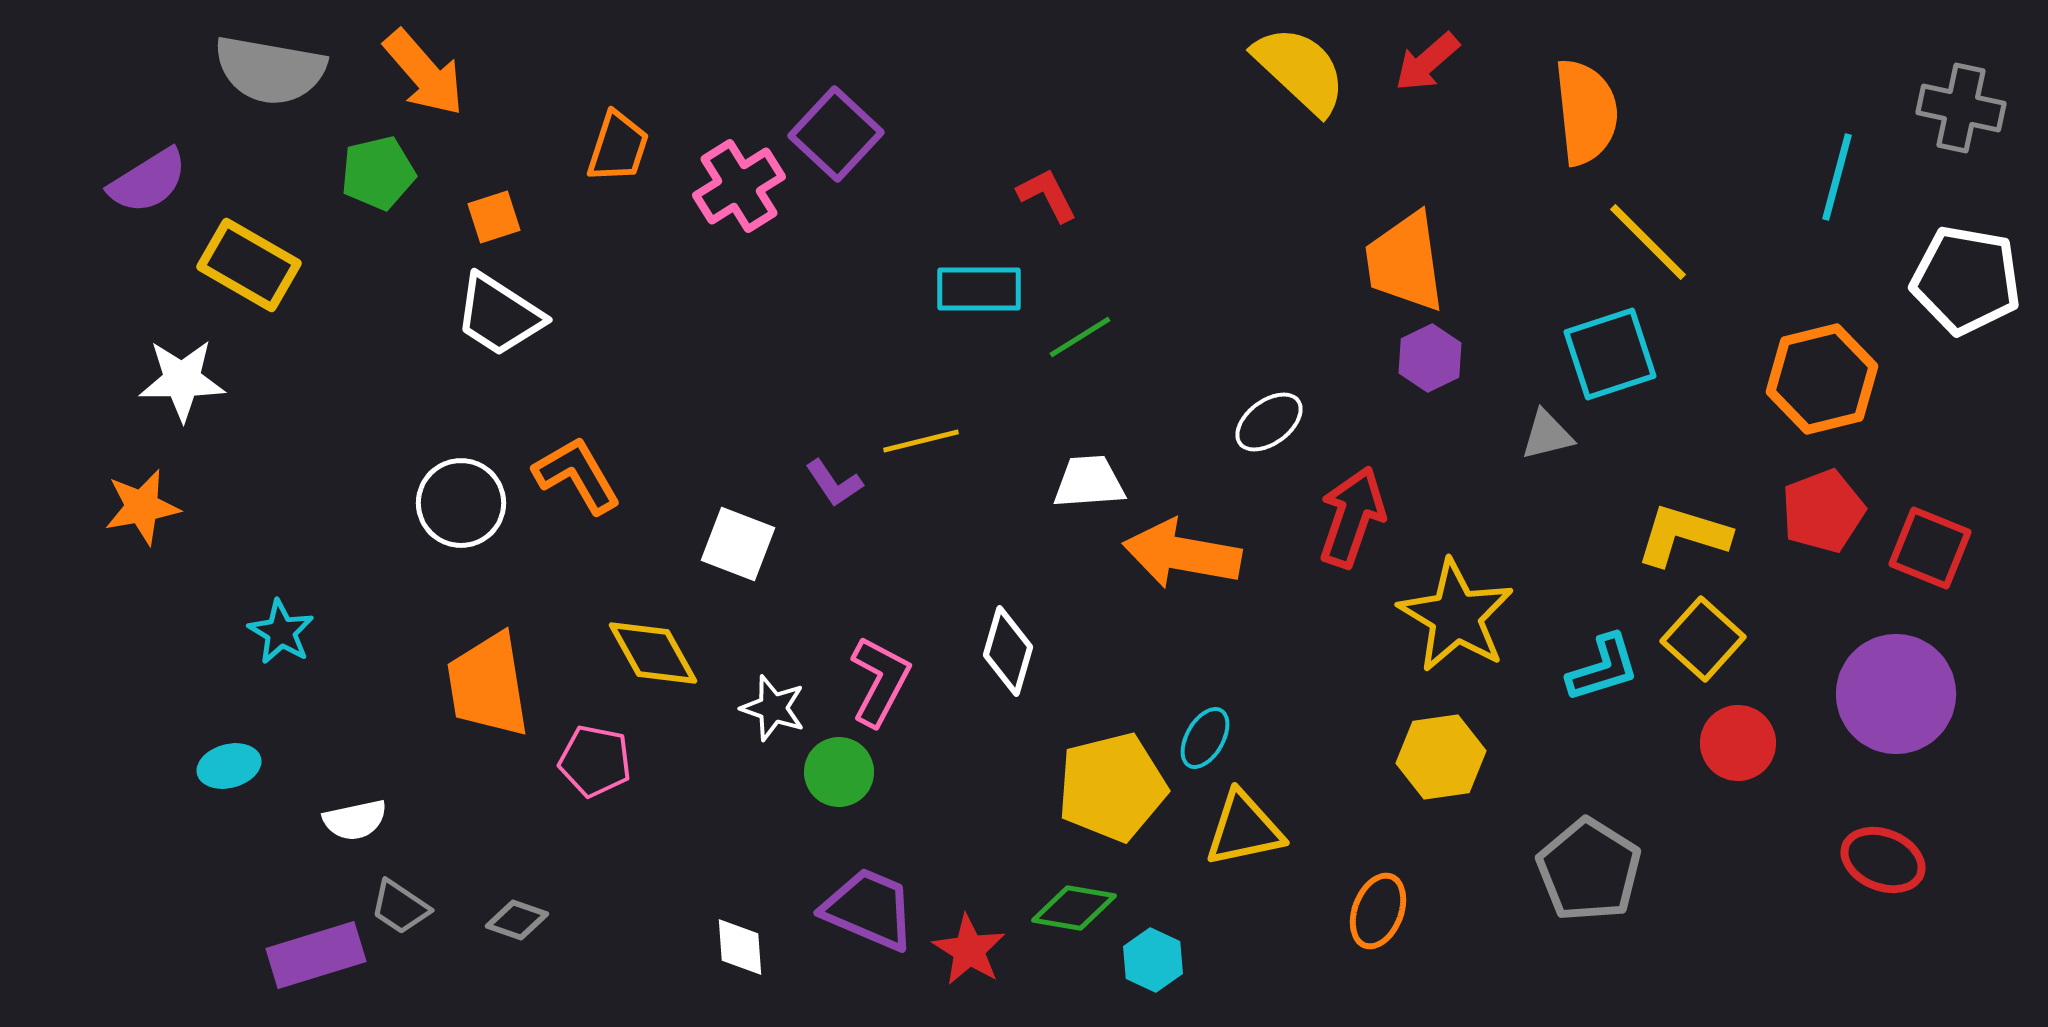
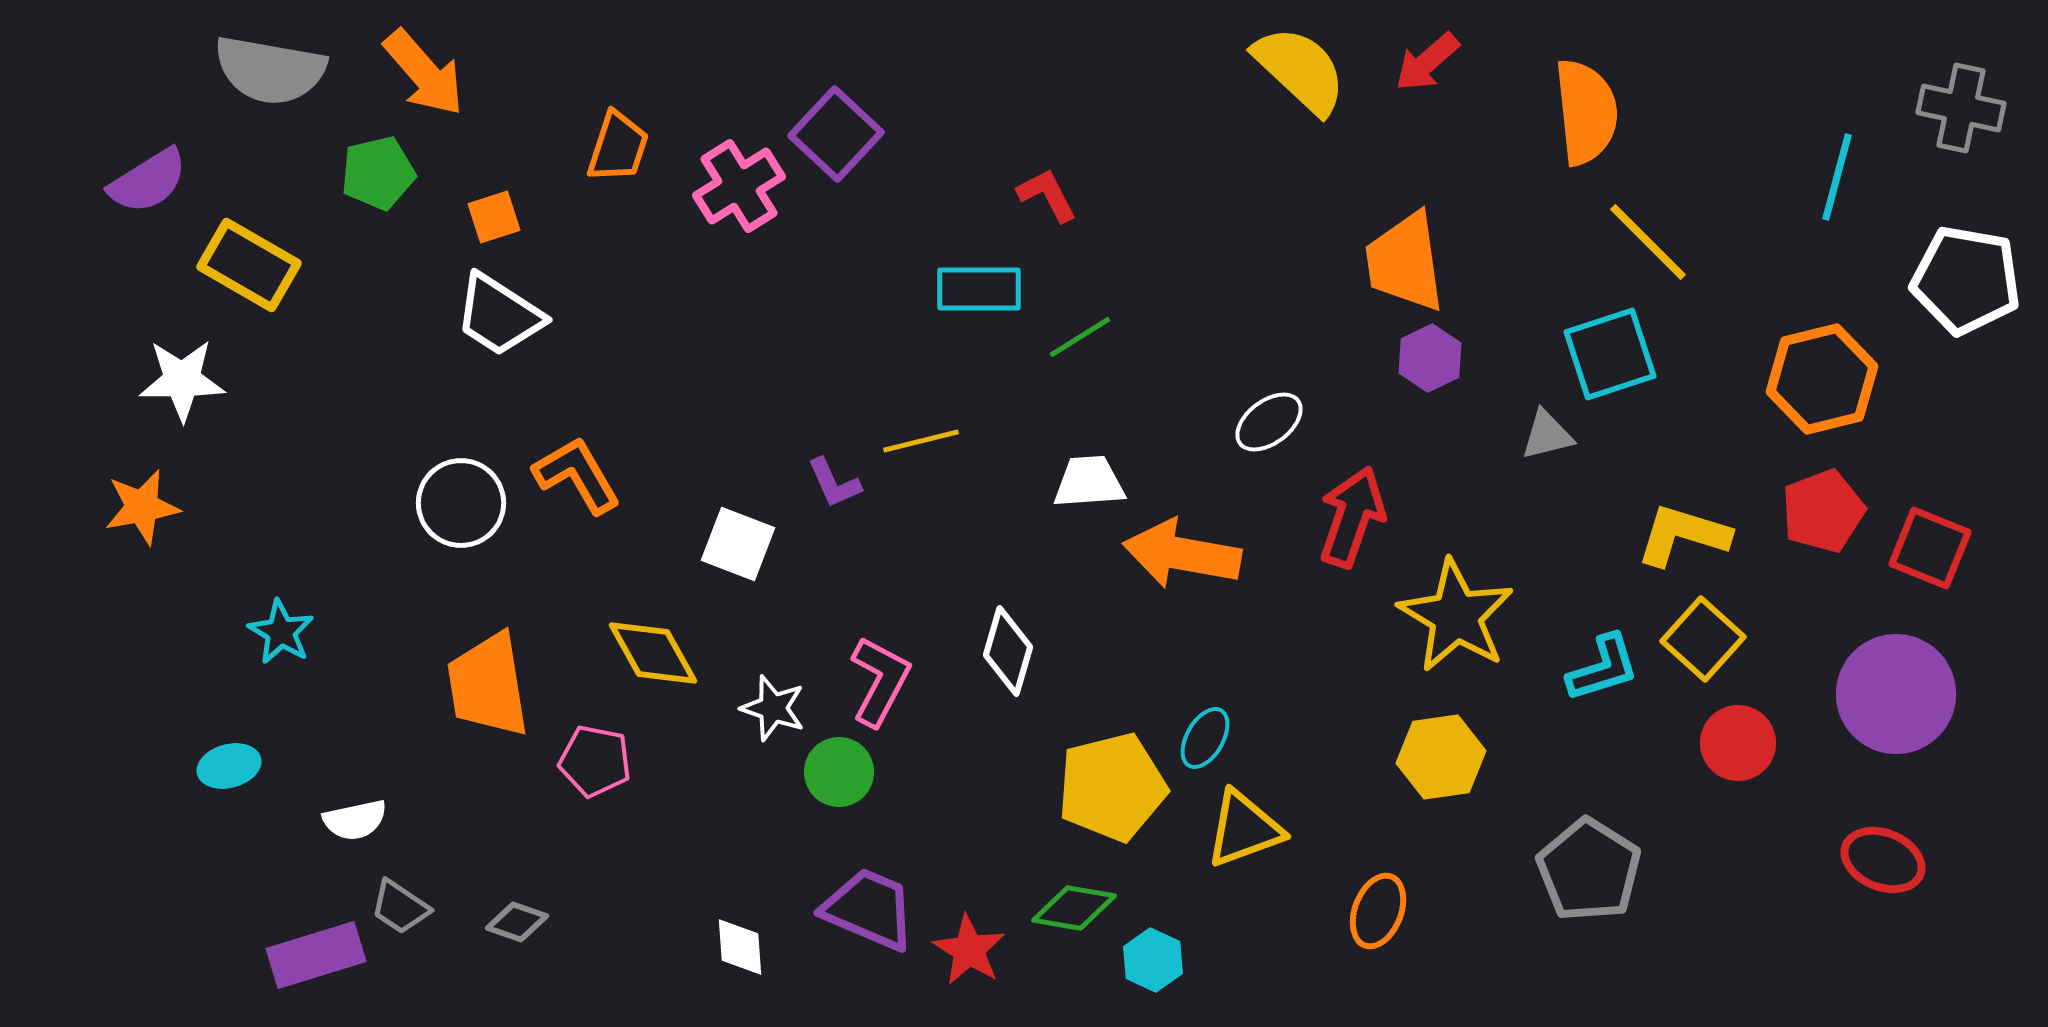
purple L-shape at (834, 483): rotated 10 degrees clockwise
yellow triangle at (1244, 829): rotated 8 degrees counterclockwise
gray diamond at (517, 920): moved 2 px down
